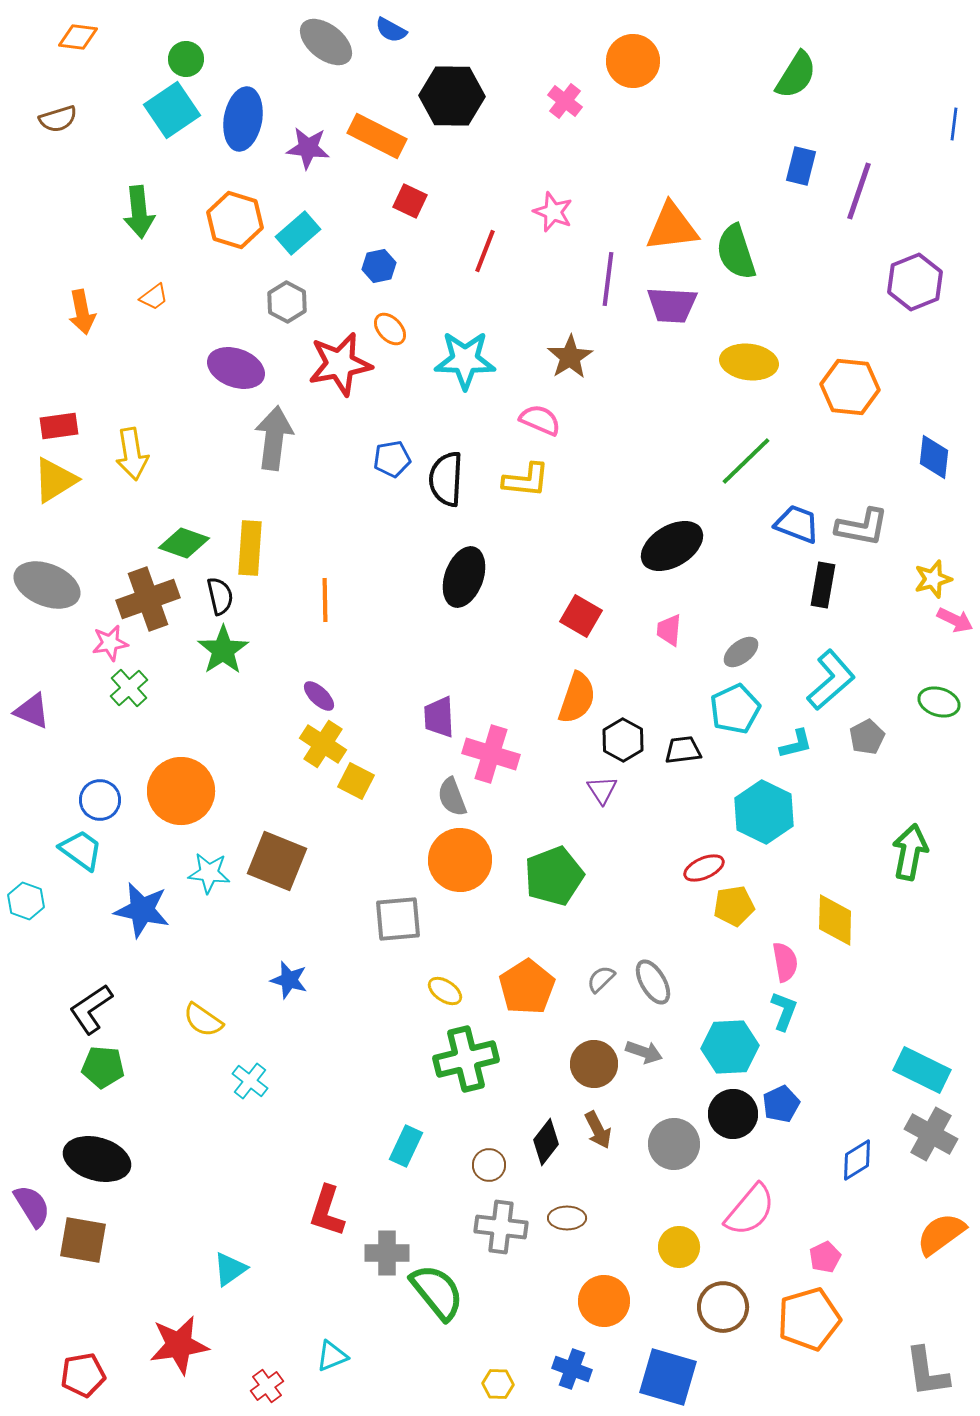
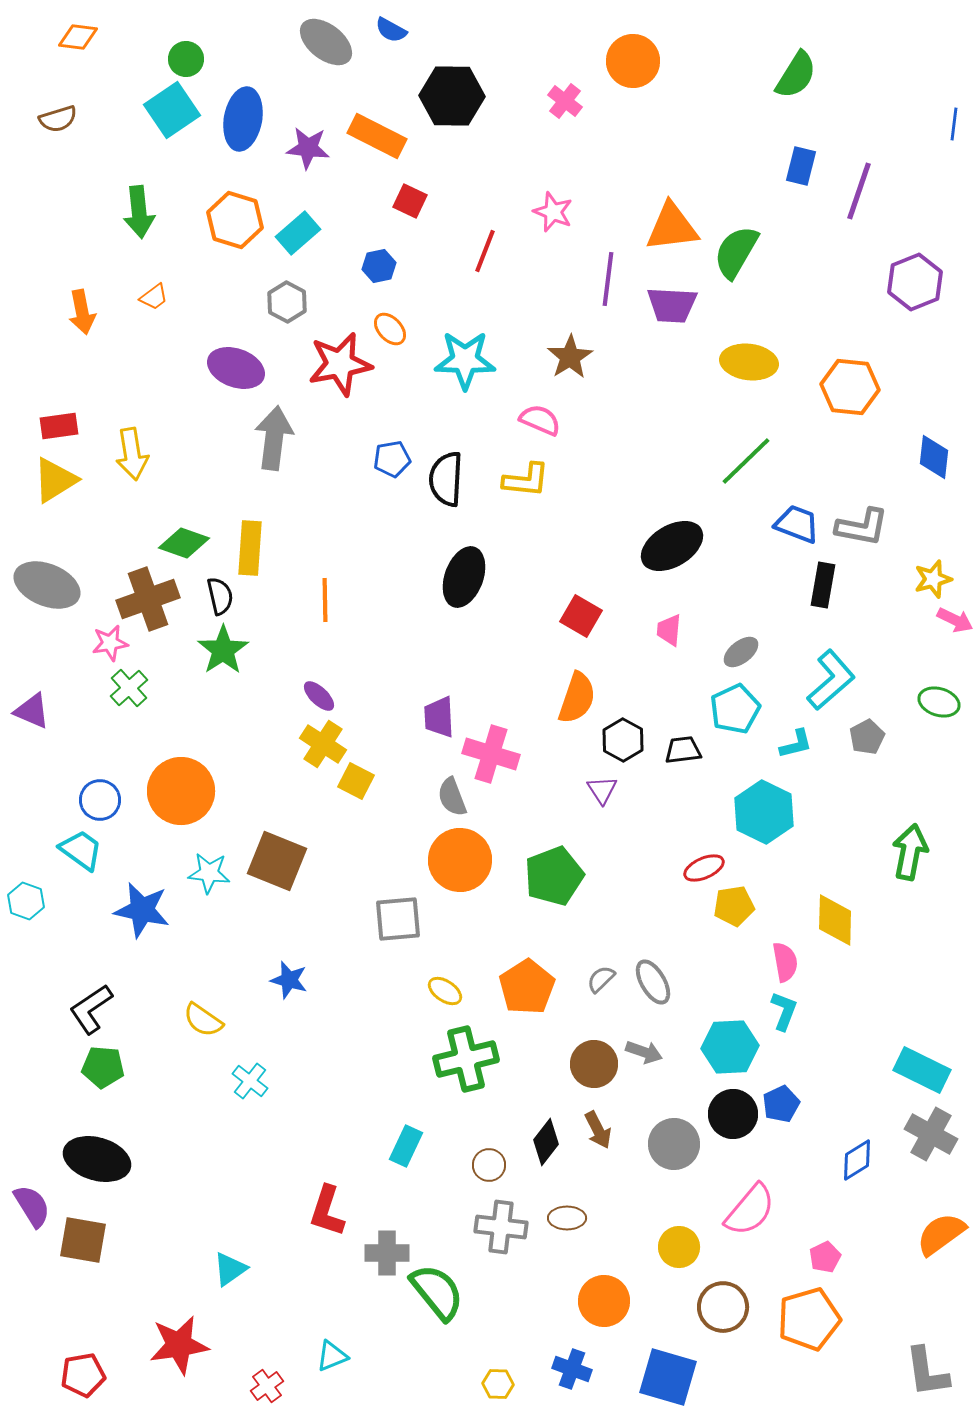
green semicircle at (736, 252): rotated 48 degrees clockwise
